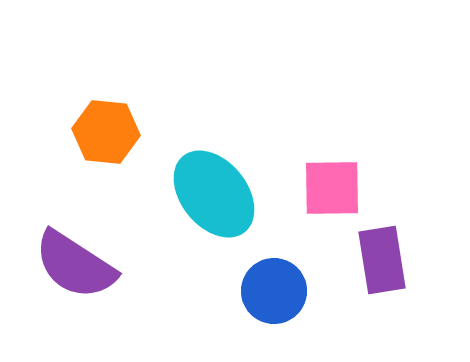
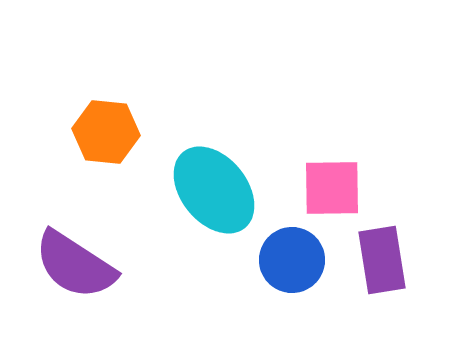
cyan ellipse: moved 4 px up
blue circle: moved 18 px right, 31 px up
